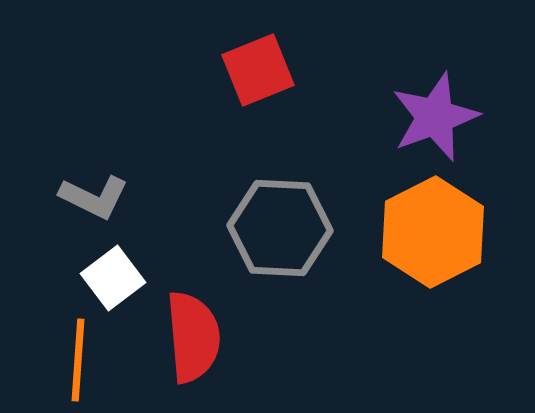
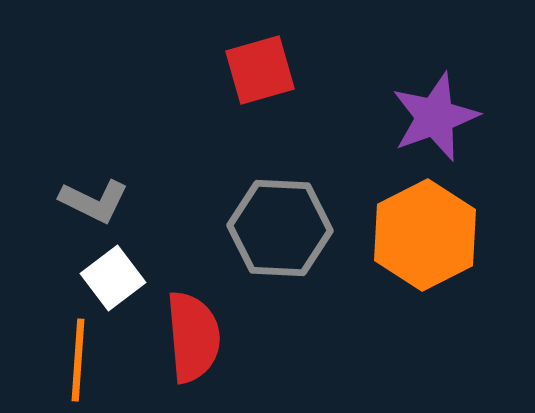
red square: moved 2 px right; rotated 6 degrees clockwise
gray L-shape: moved 4 px down
orange hexagon: moved 8 px left, 3 px down
